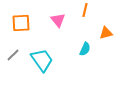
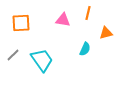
orange line: moved 3 px right, 3 px down
pink triangle: moved 5 px right; rotated 42 degrees counterclockwise
